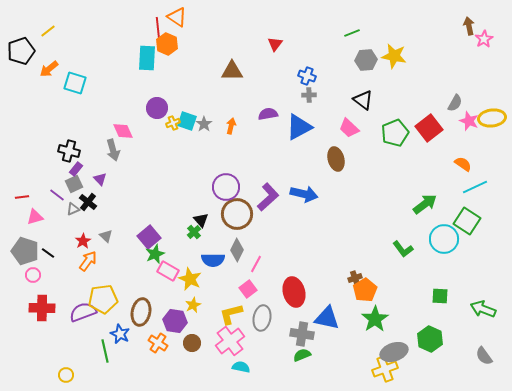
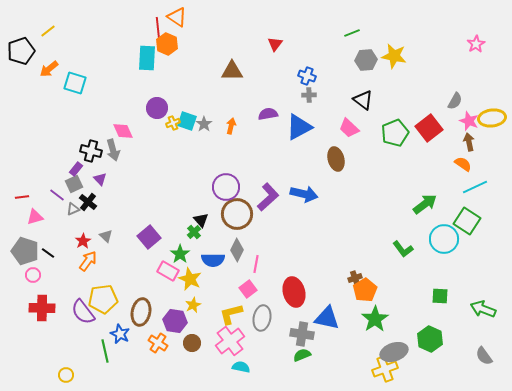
brown arrow at (469, 26): moved 116 px down
pink star at (484, 39): moved 8 px left, 5 px down
gray semicircle at (455, 103): moved 2 px up
black cross at (69, 151): moved 22 px right
green star at (155, 254): moved 25 px right; rotated 12 degrees counterclockwise
pink line at (256, 264): rotated 18 degrees counterclockwise
purple semicircle at (83, 312): rotated 108 degrees counterclockwise
